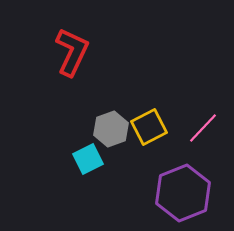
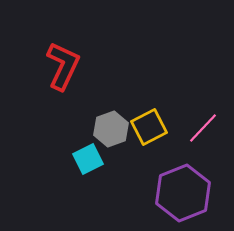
red L-shape: moved 9 px left, 14 px down
